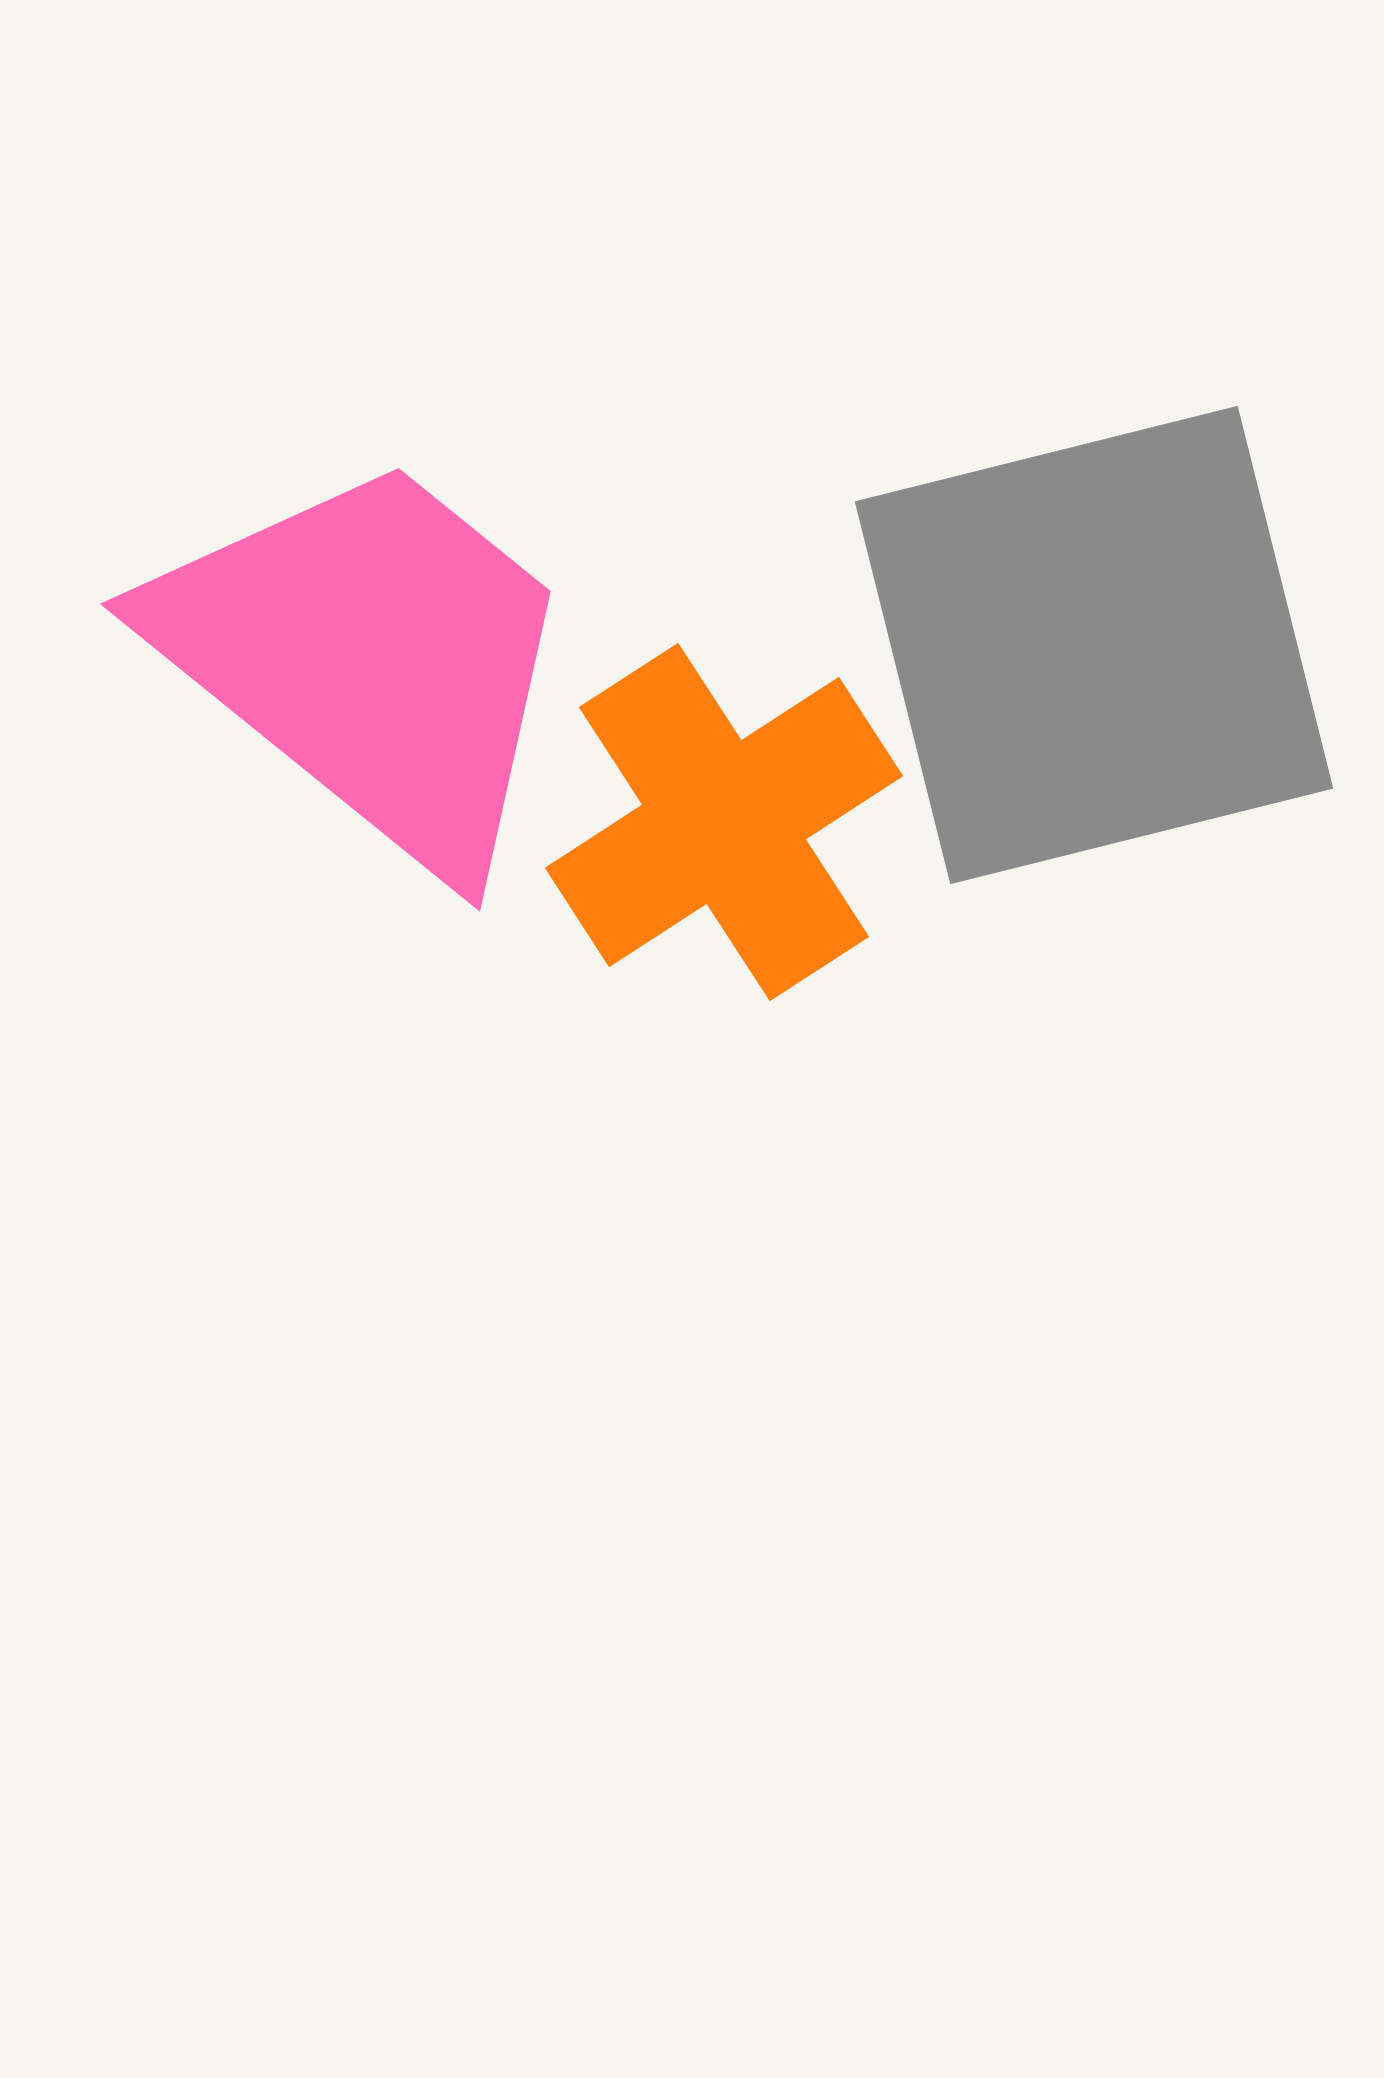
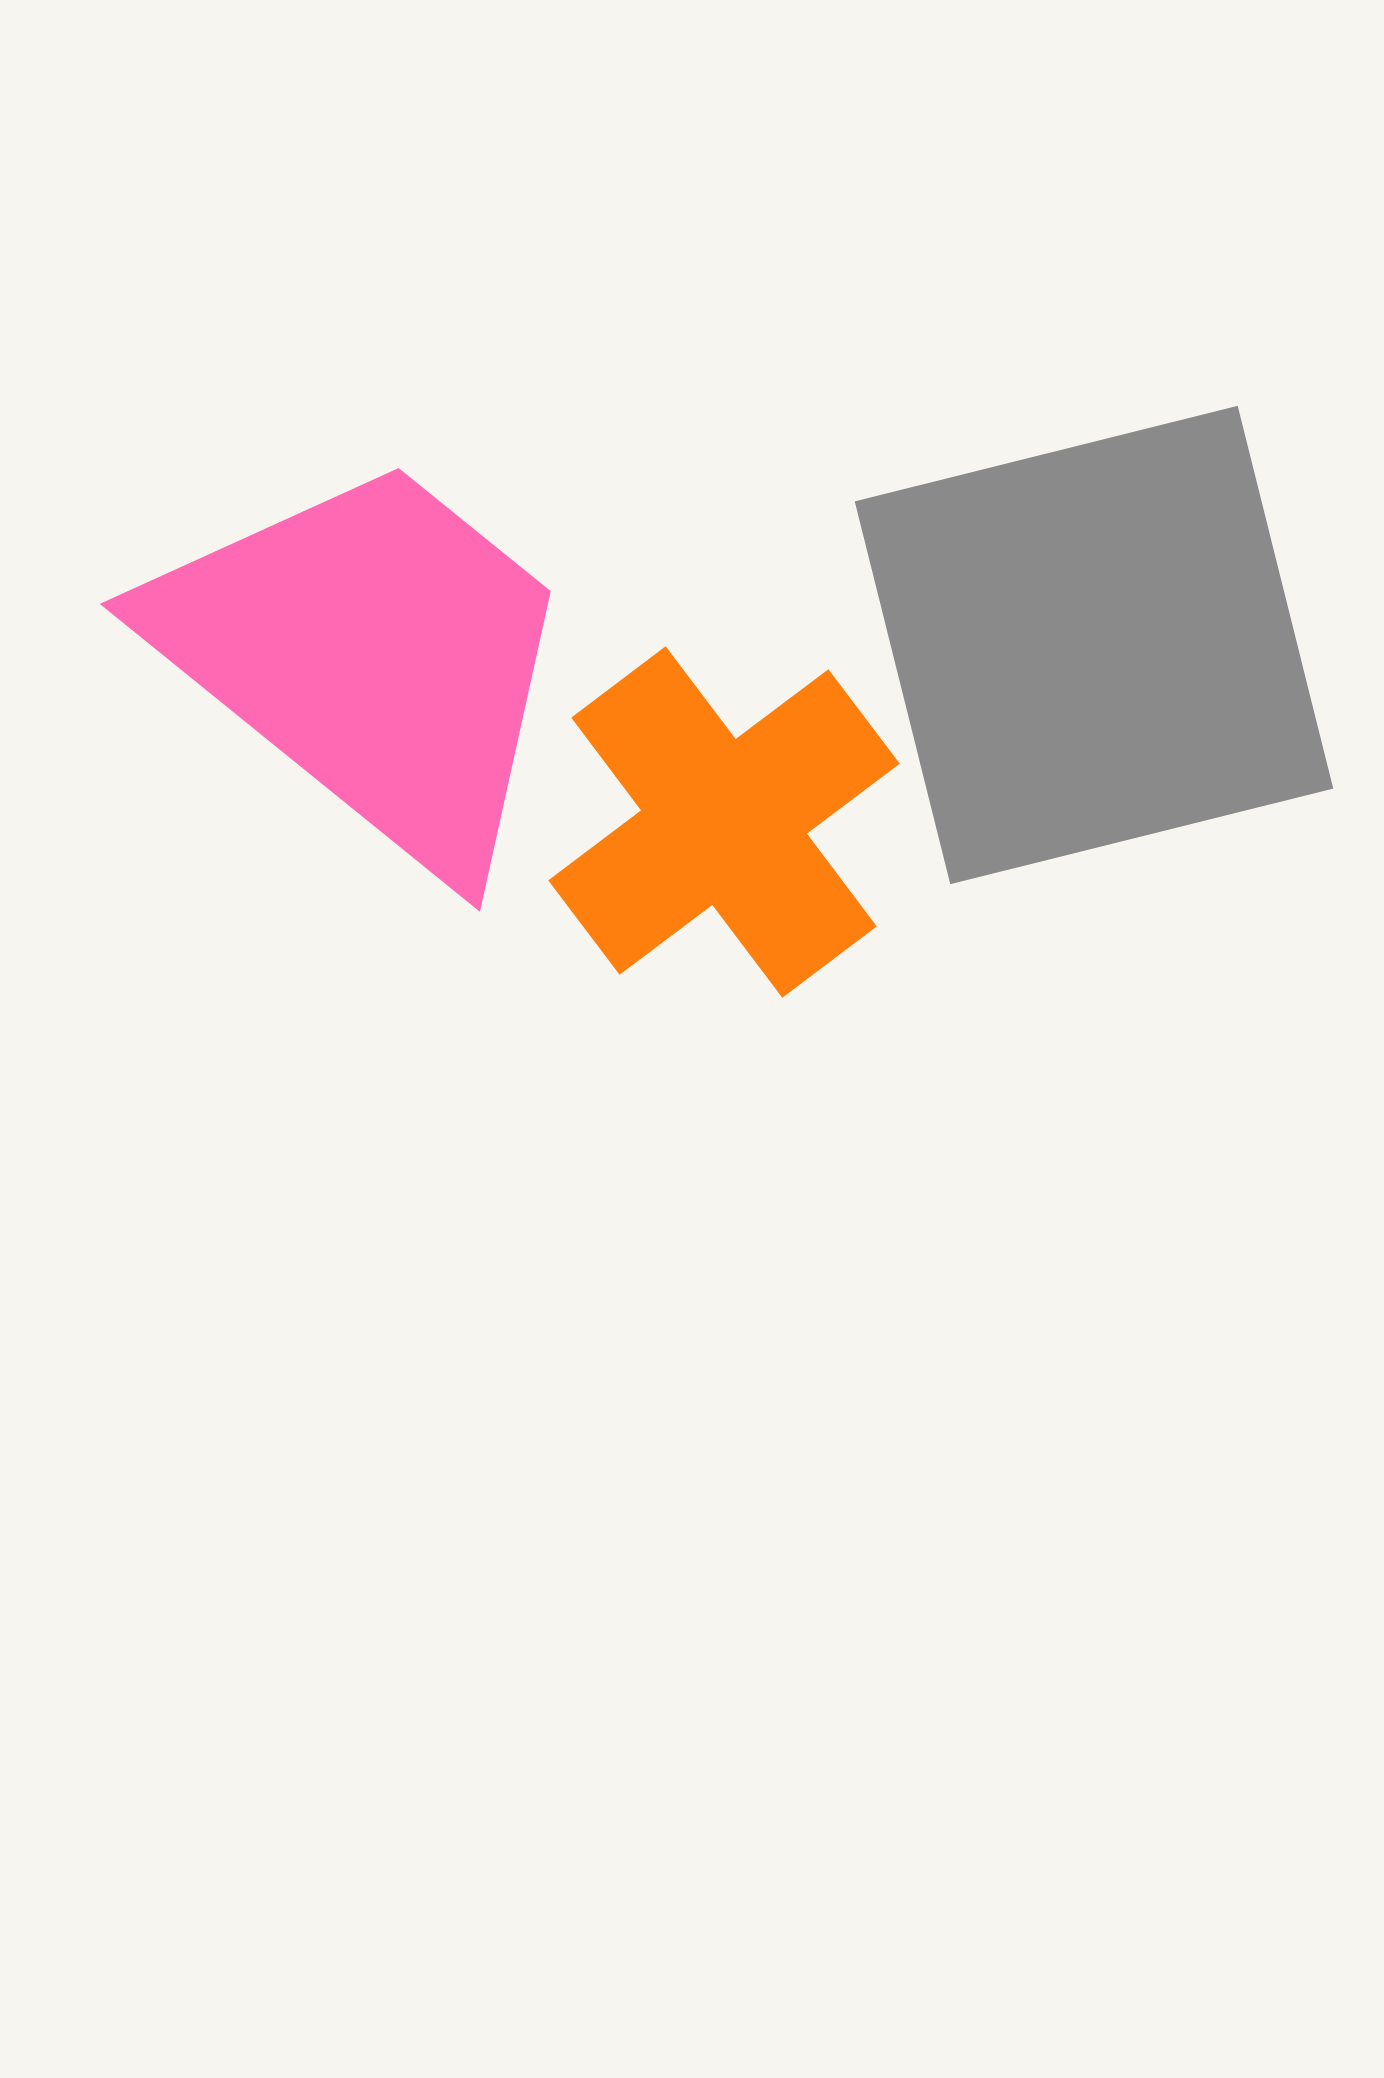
orange cross: rotated 4 degrees counterclockwise
